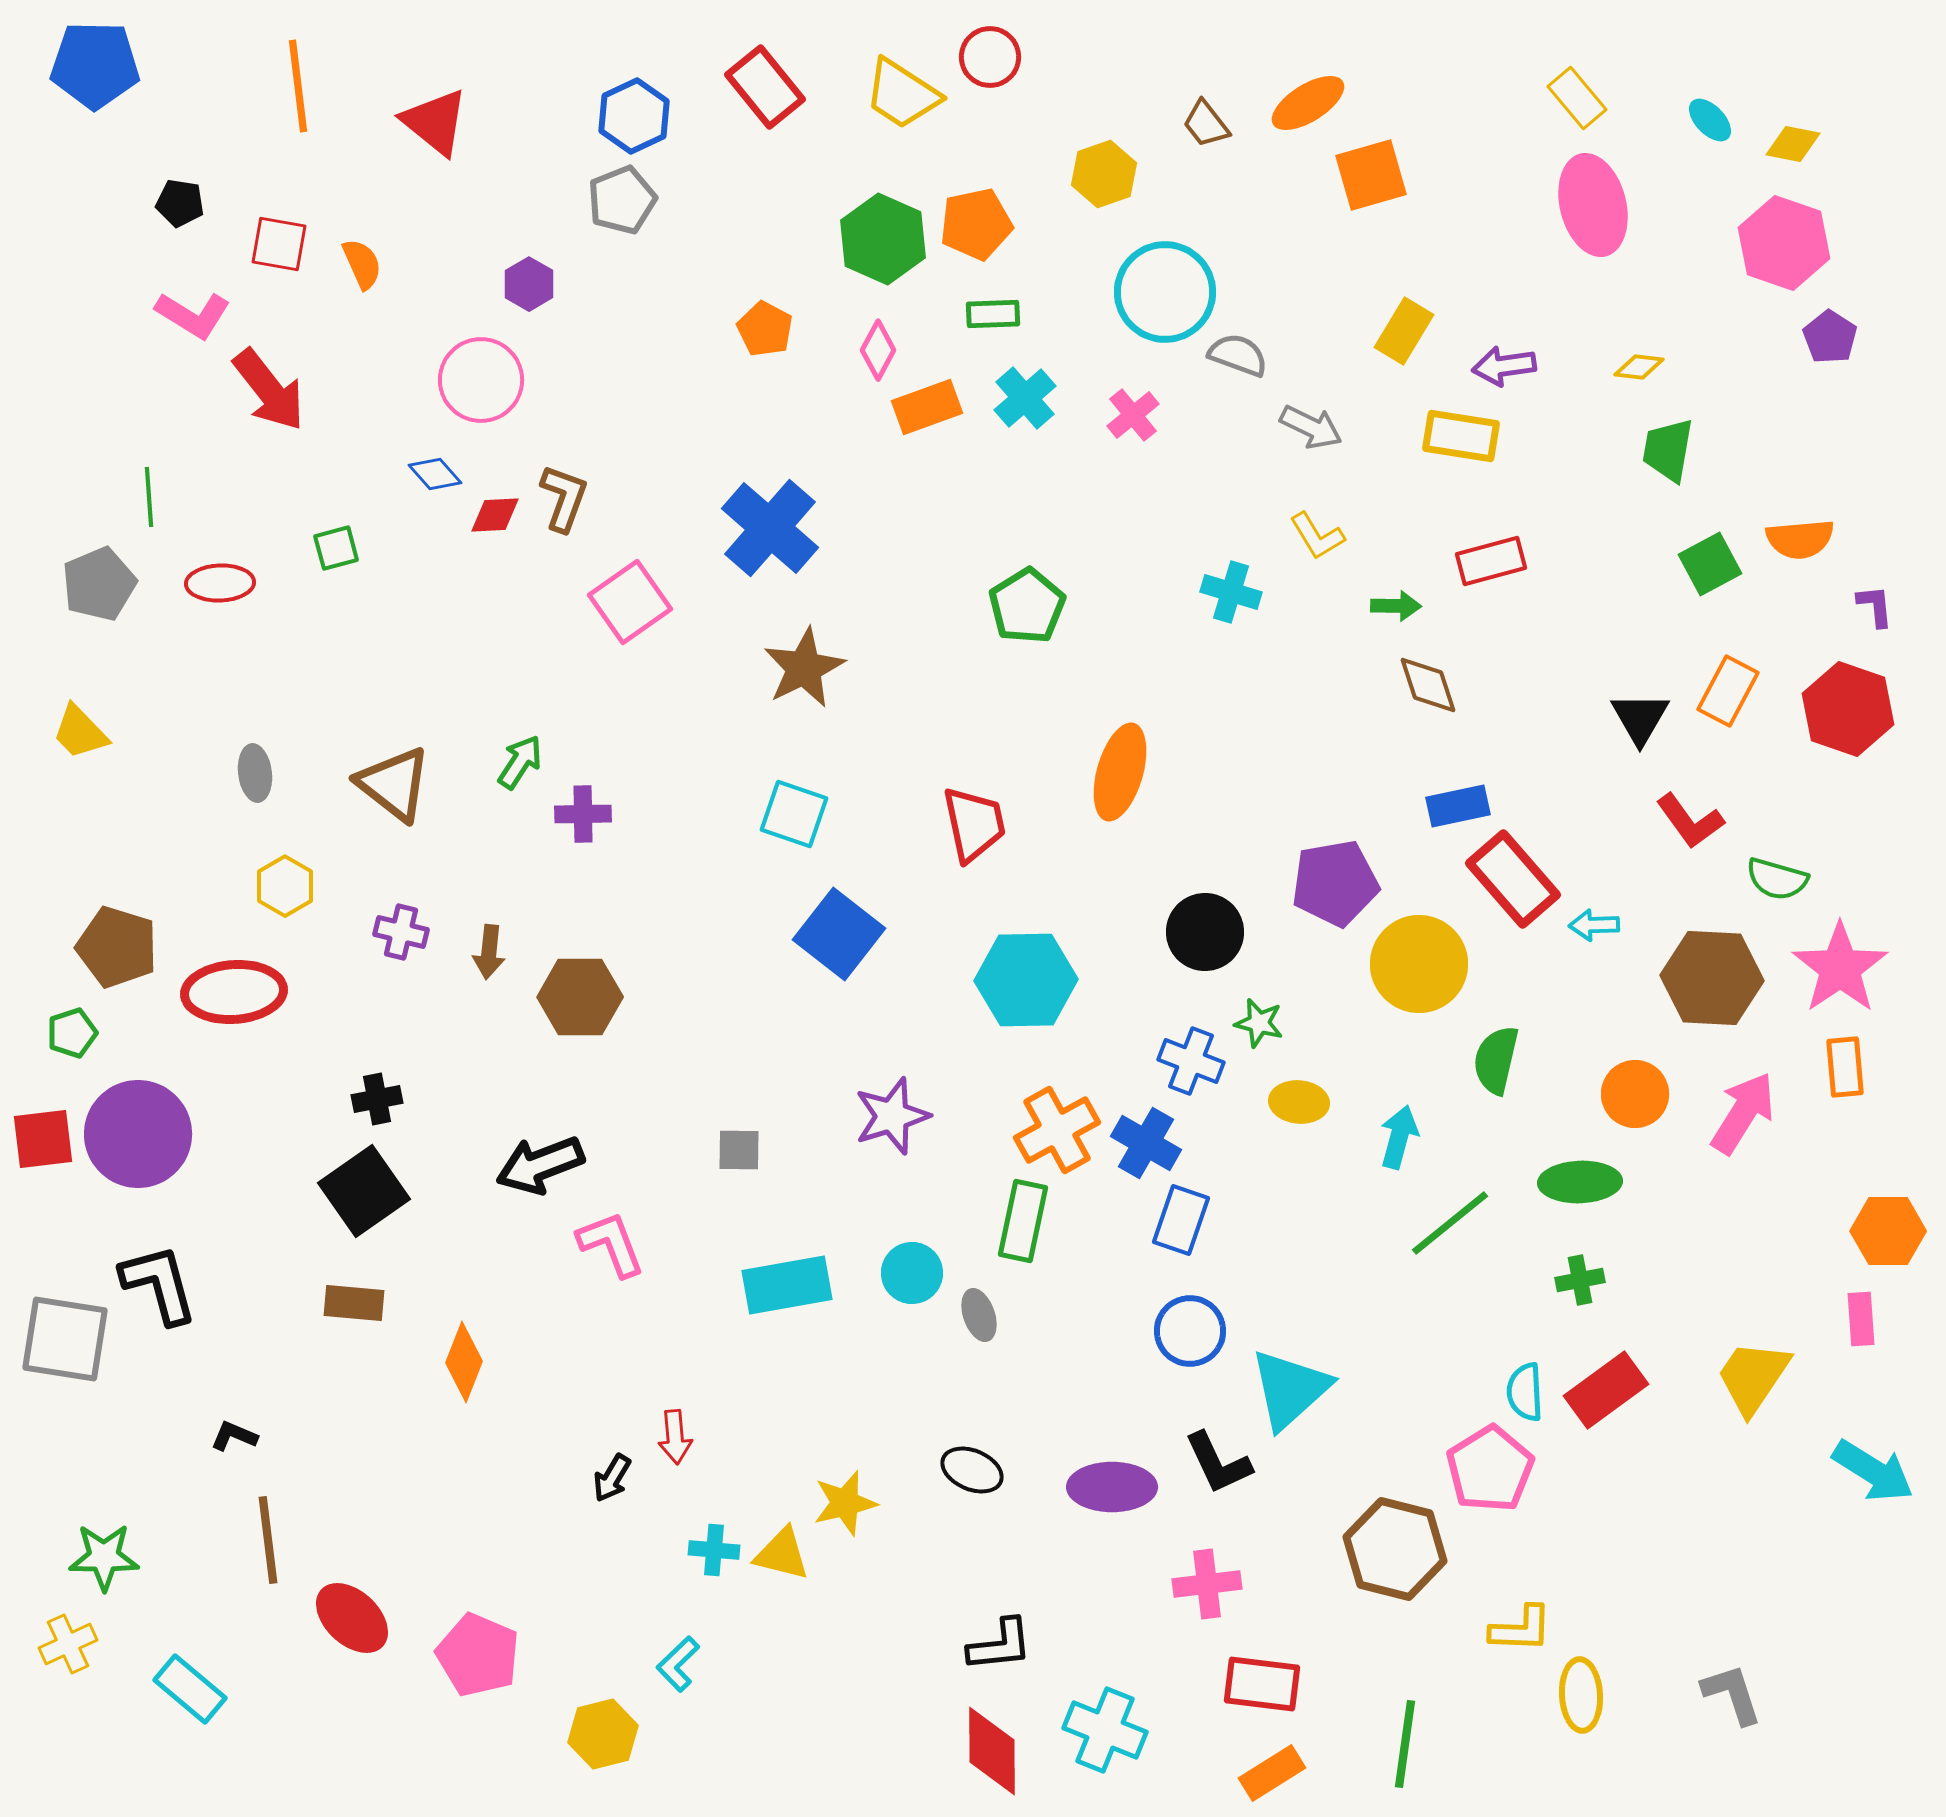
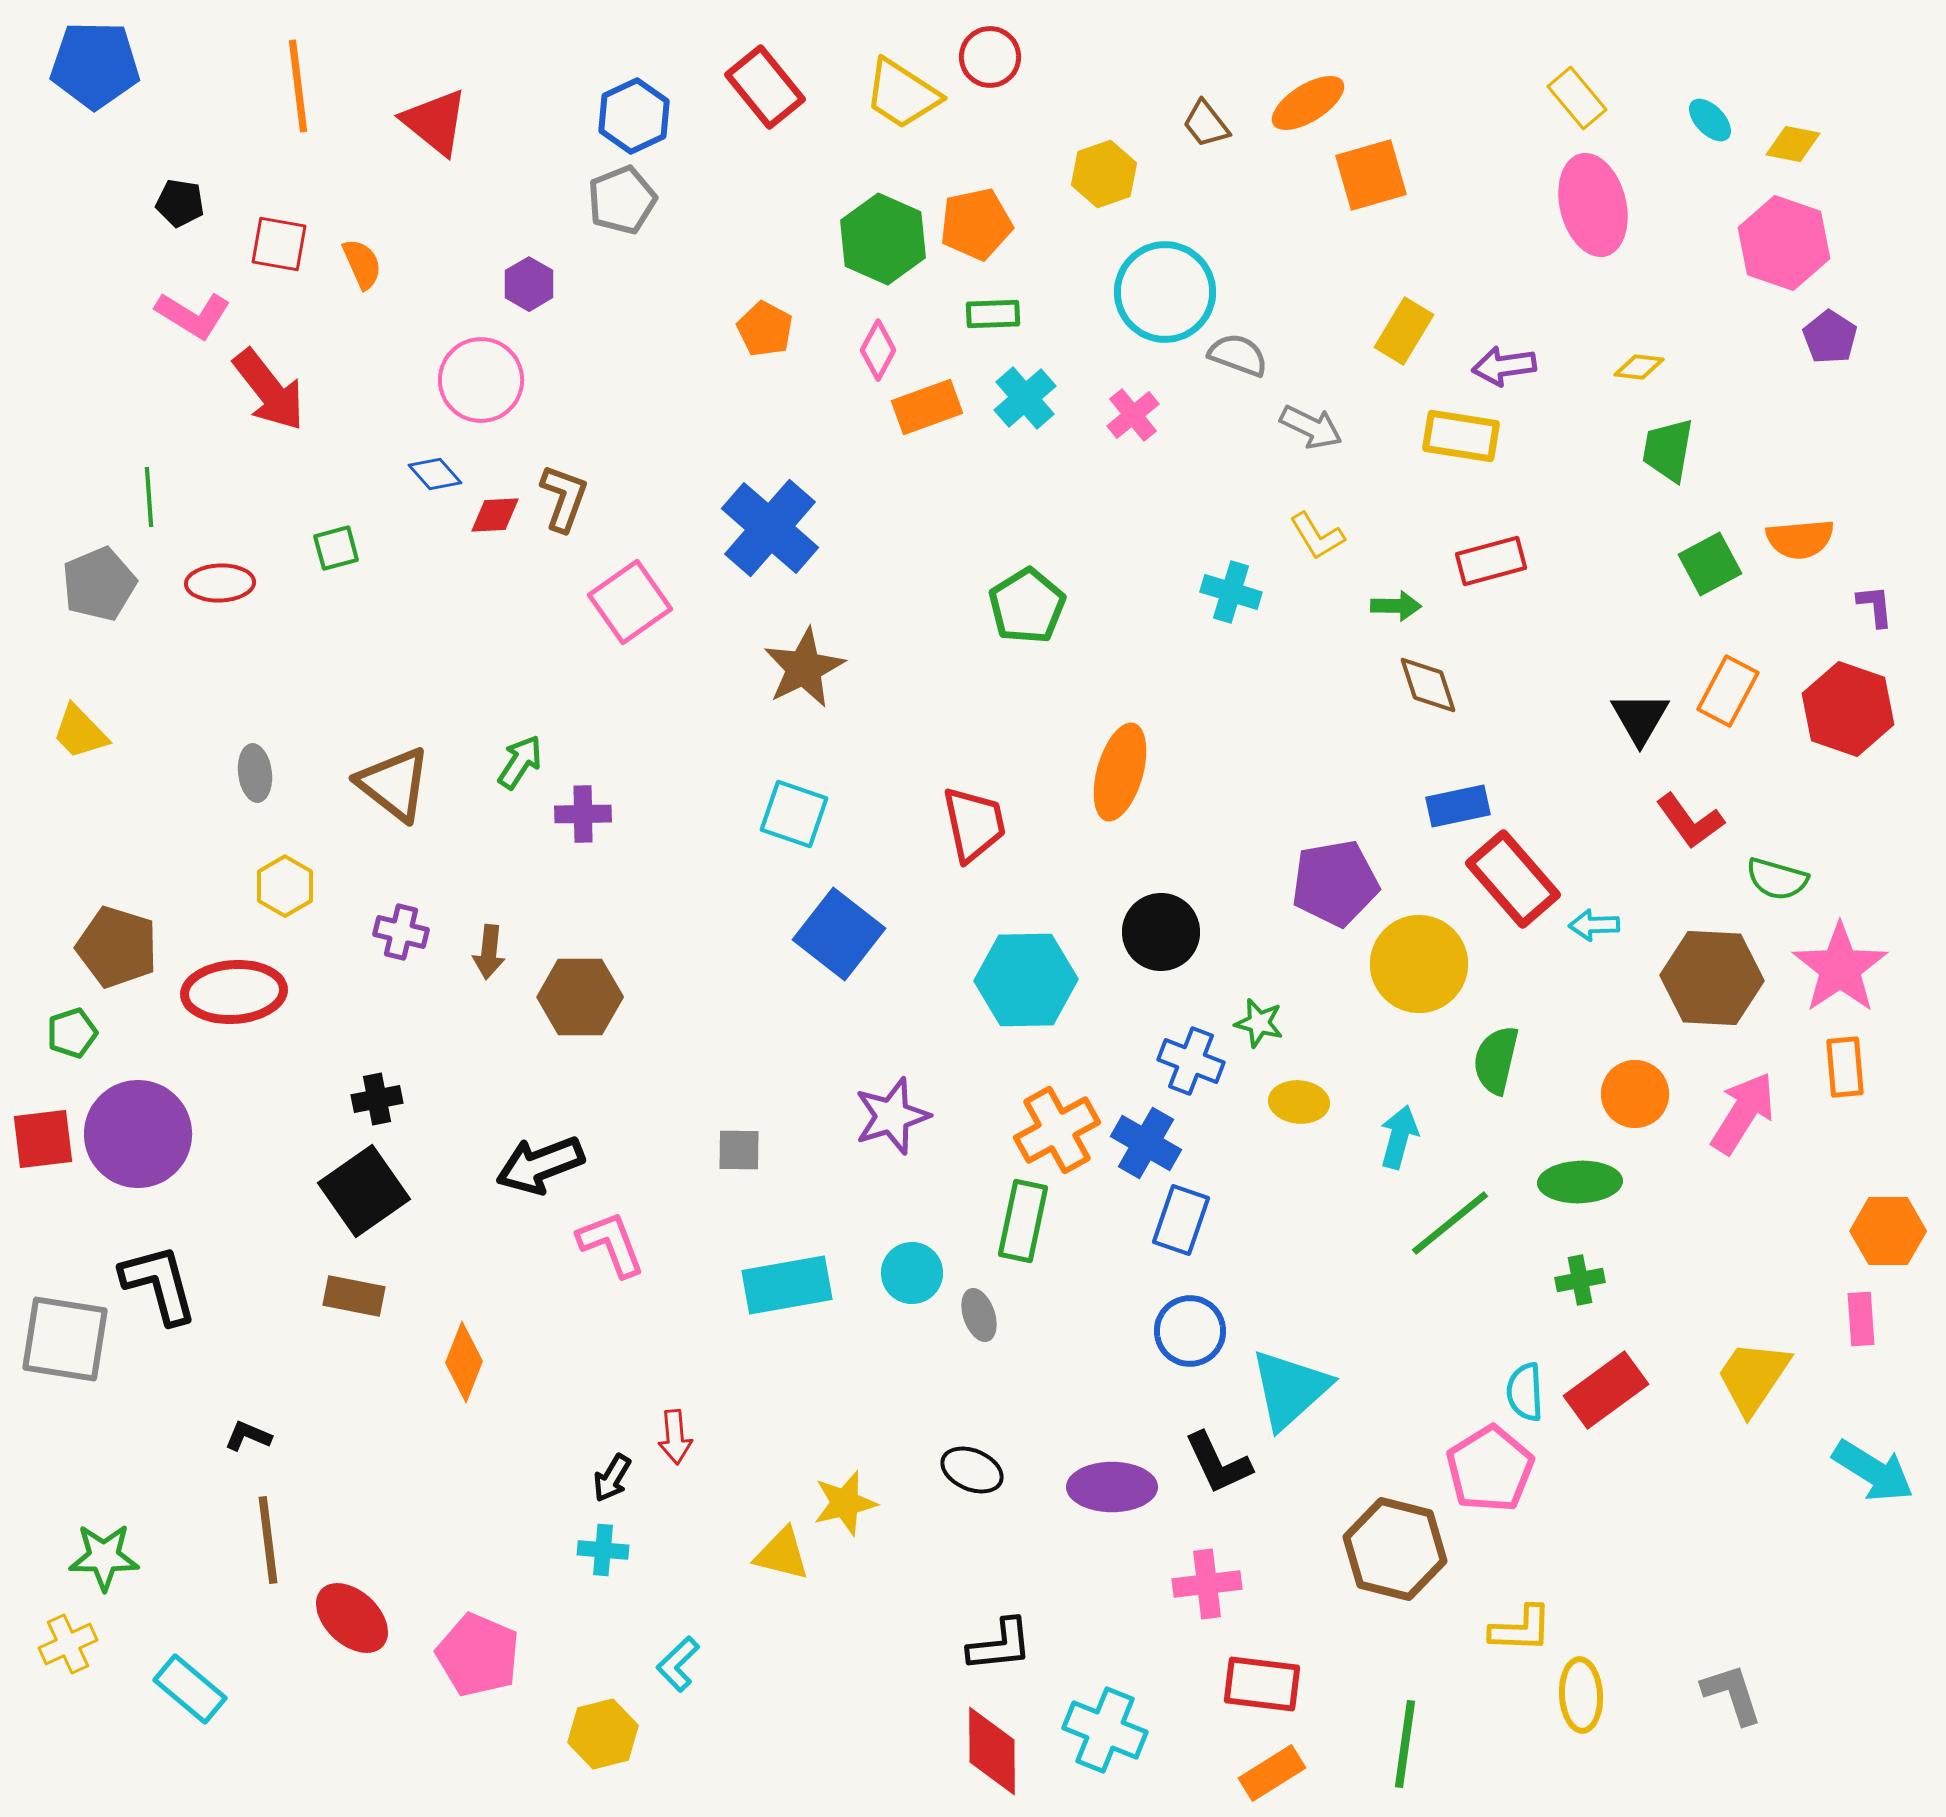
black circle at (1205, 932): moved 44 px left
brown rectangle at (354, 1303): moved 7 px up; rotated 6 degrees clockwise
black L-shape at (234, 1436): moved 14 px right
cyan cross at (714, 1550): moved 111 px left
